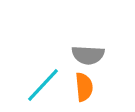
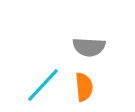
gray semicircle: moved 1 px right, 8 px up
